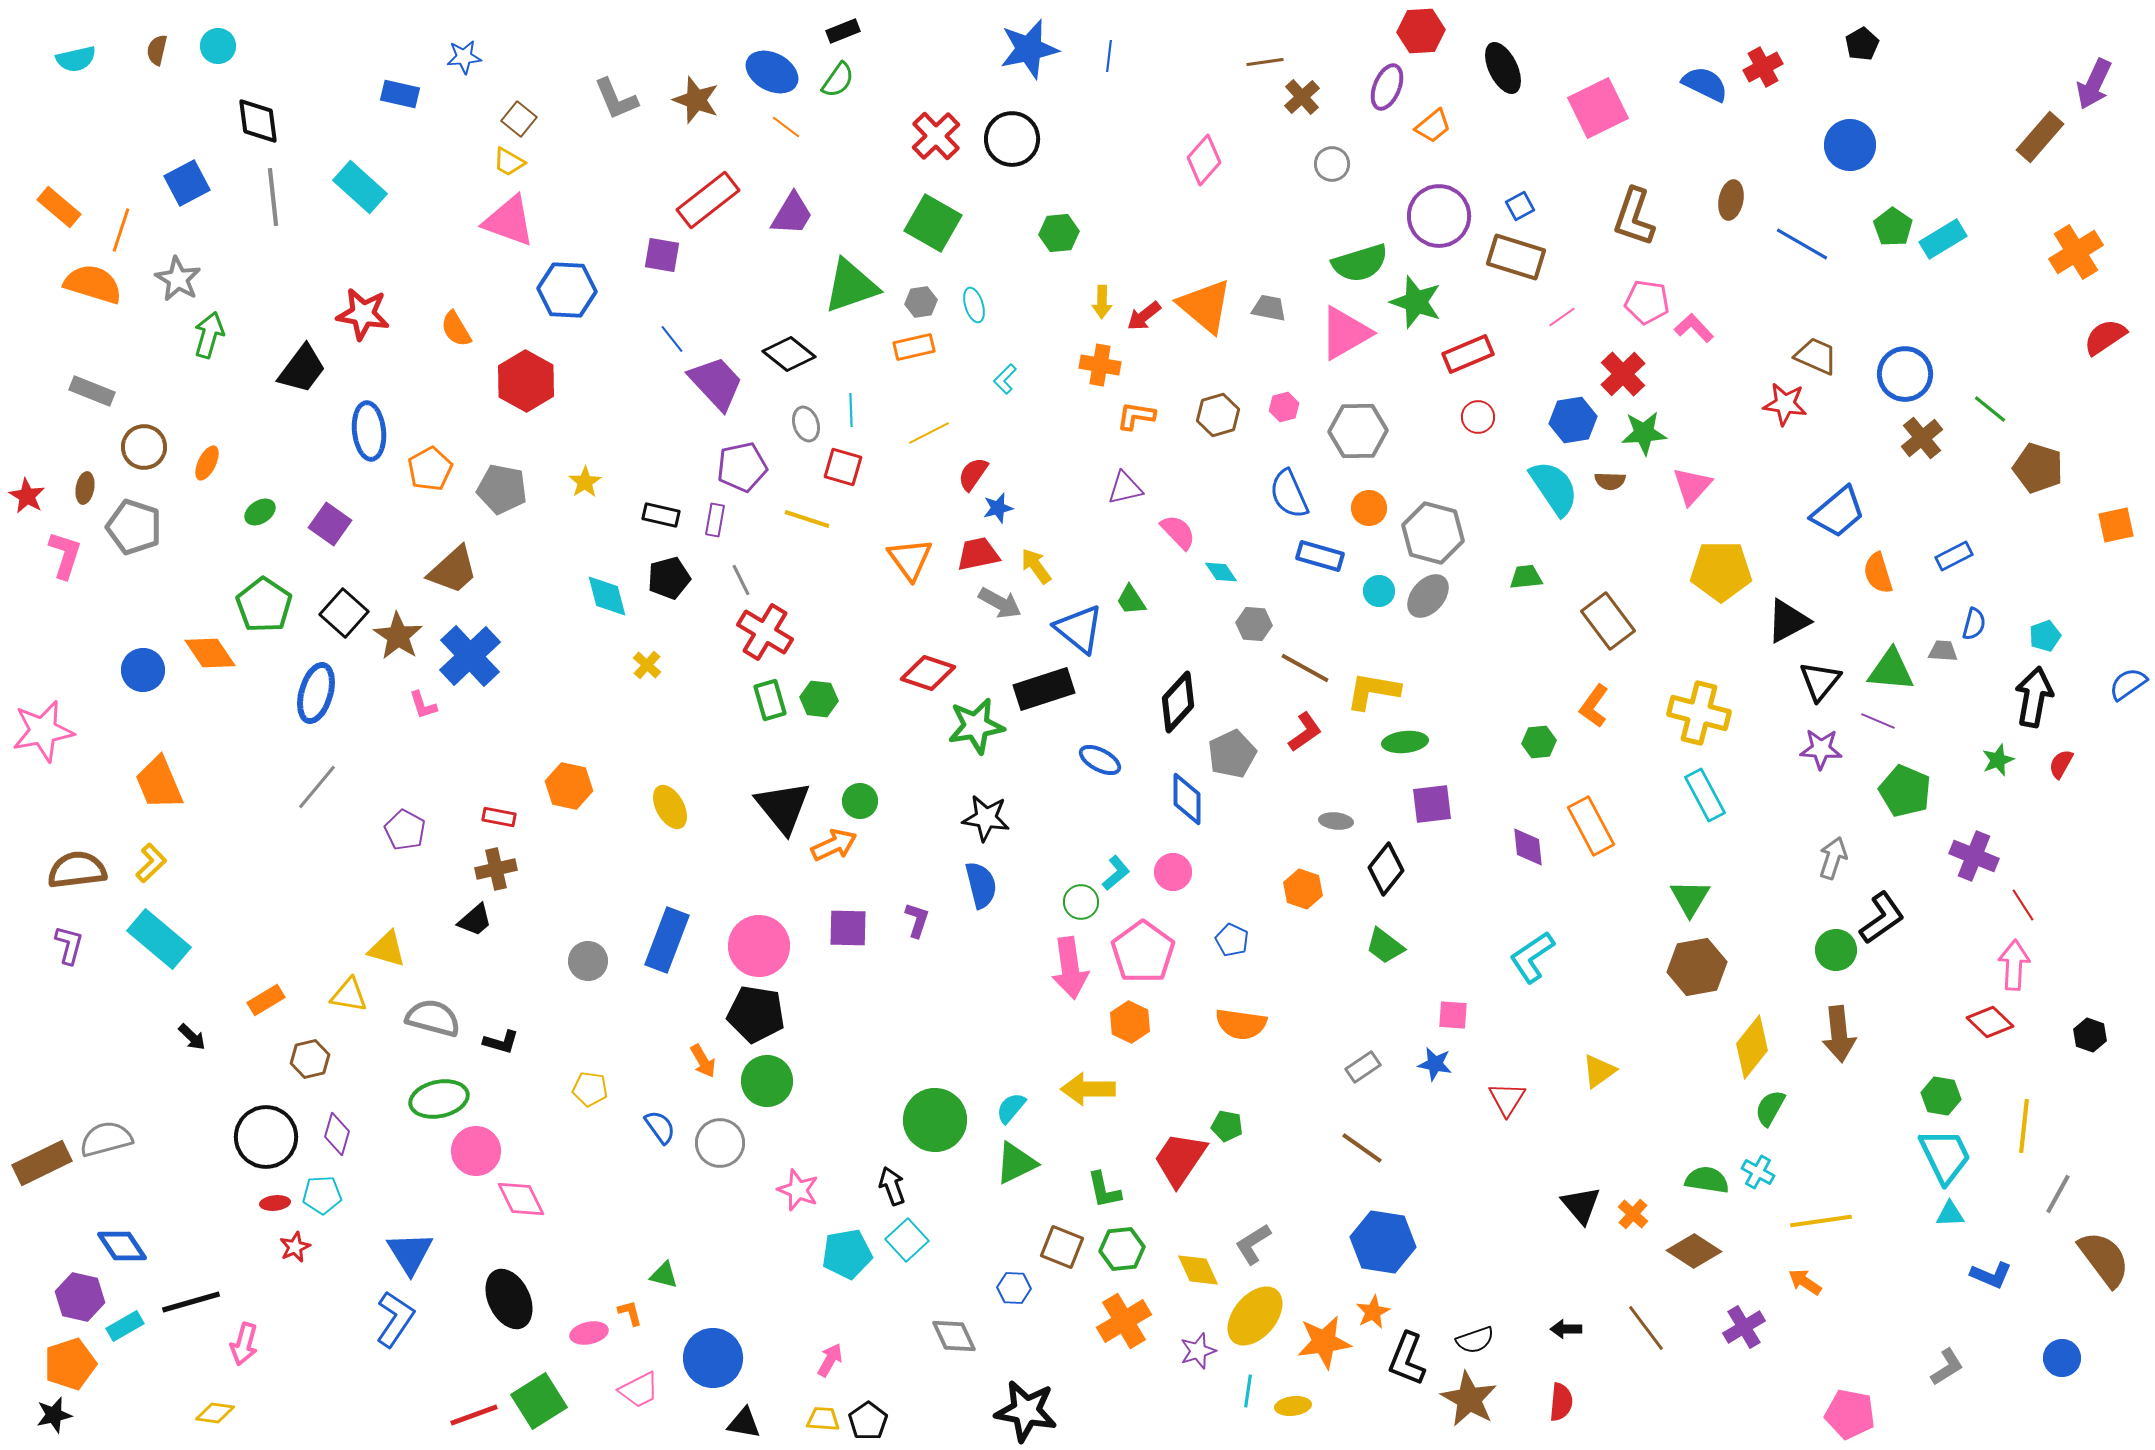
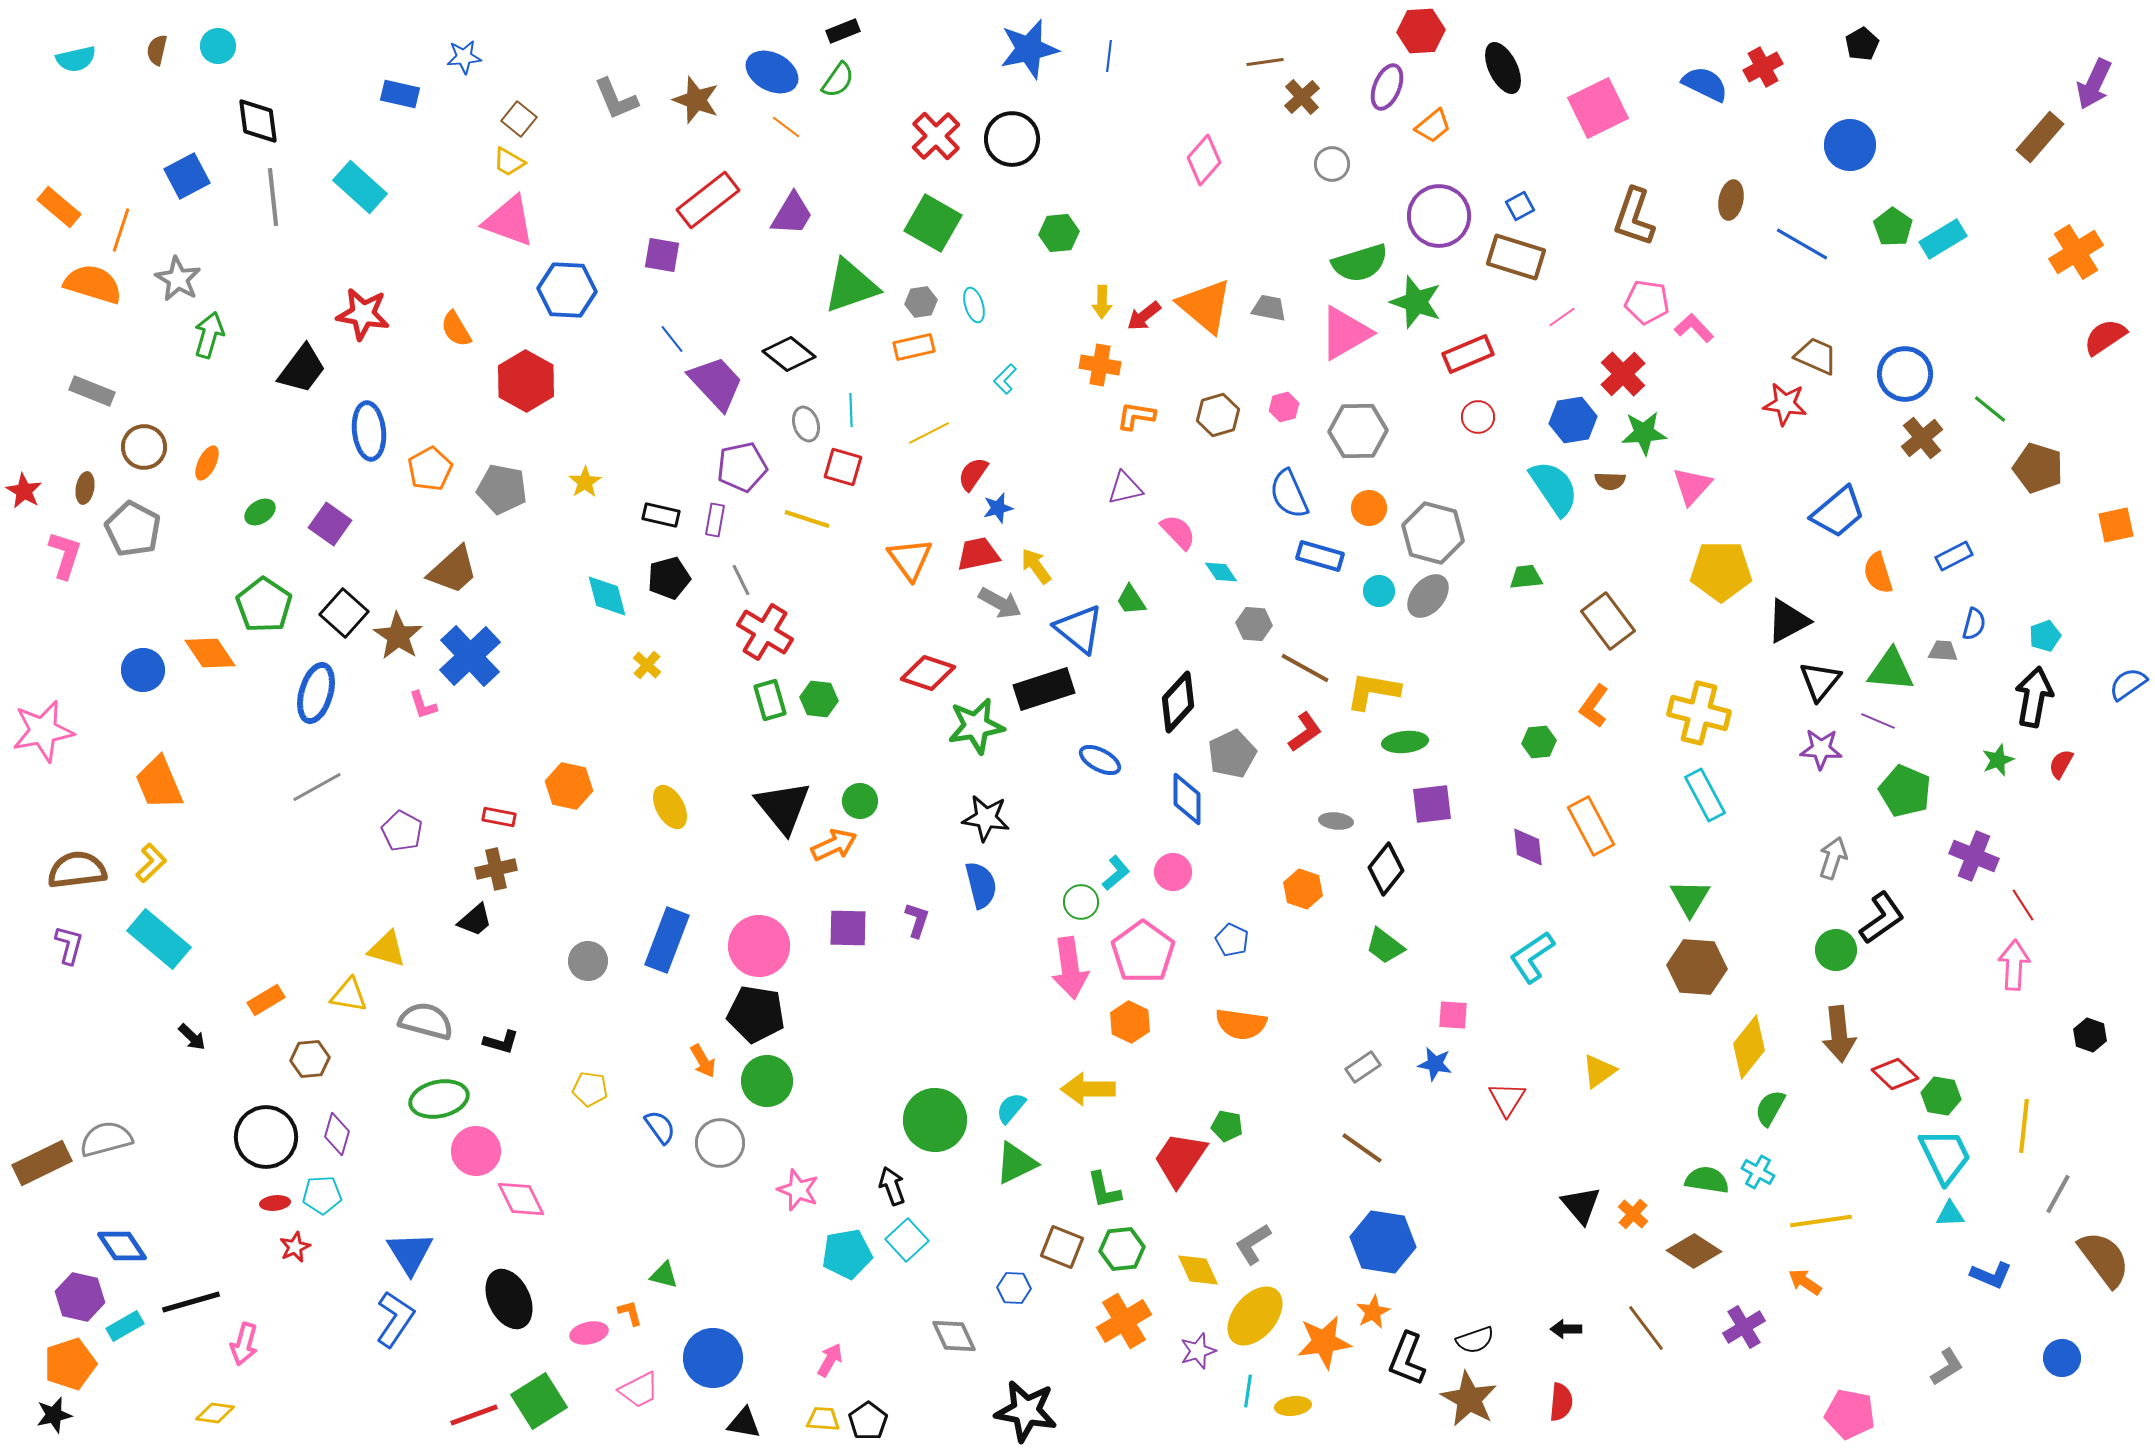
blue square at (187, 183): moved 7 px up
red star at (27, 496): moved 3 px left, 5 px up
gray pentagon at (134, 527): moved 1 px left, 2 px down; rotated 10 degrees clockwise
gray line at (317, 787): rotated 21 degrees clockwise
purple pentagon at (405, 830): moved 3 px left, 1 px down
brown hexagon at (1697, 967): rotated 14 degrees clockwise
gray semicircle at (433, 1018): moved 7 px left, 3 px down
red diamond at (1990, 1022): moved 95 px left, 52 px down
yellow diamond at (1752, 1047): moved 3 px left
brown hexagon at (310, 1059): rotated 9 degrees clockwise
